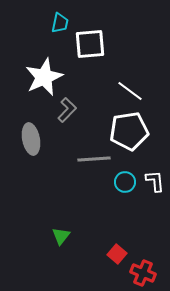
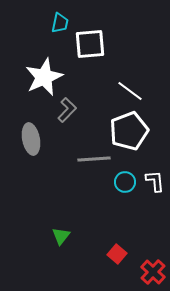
white pentagon: rotated 12 degrees counterclockwise
red cross: moved 10 px right, 1 px up; rotated 20 degrees clockwise
